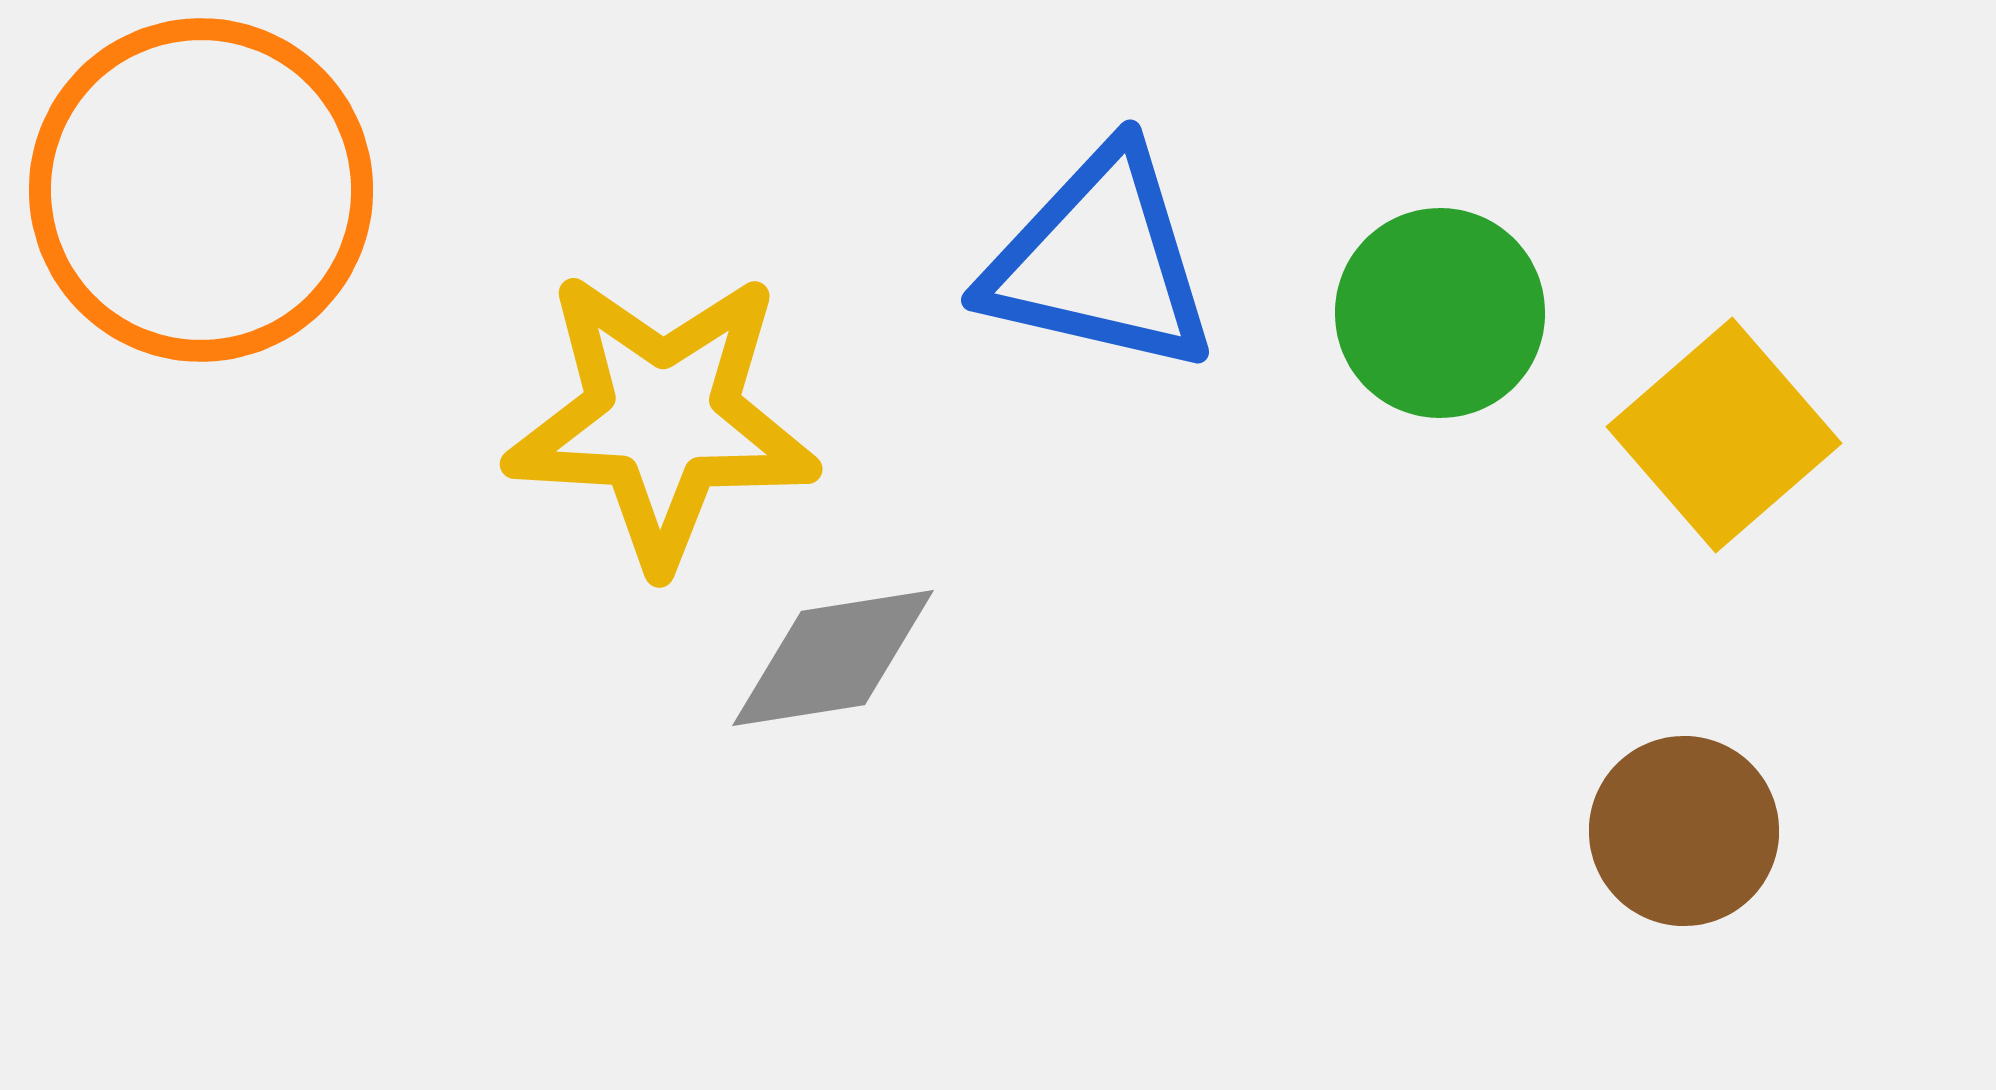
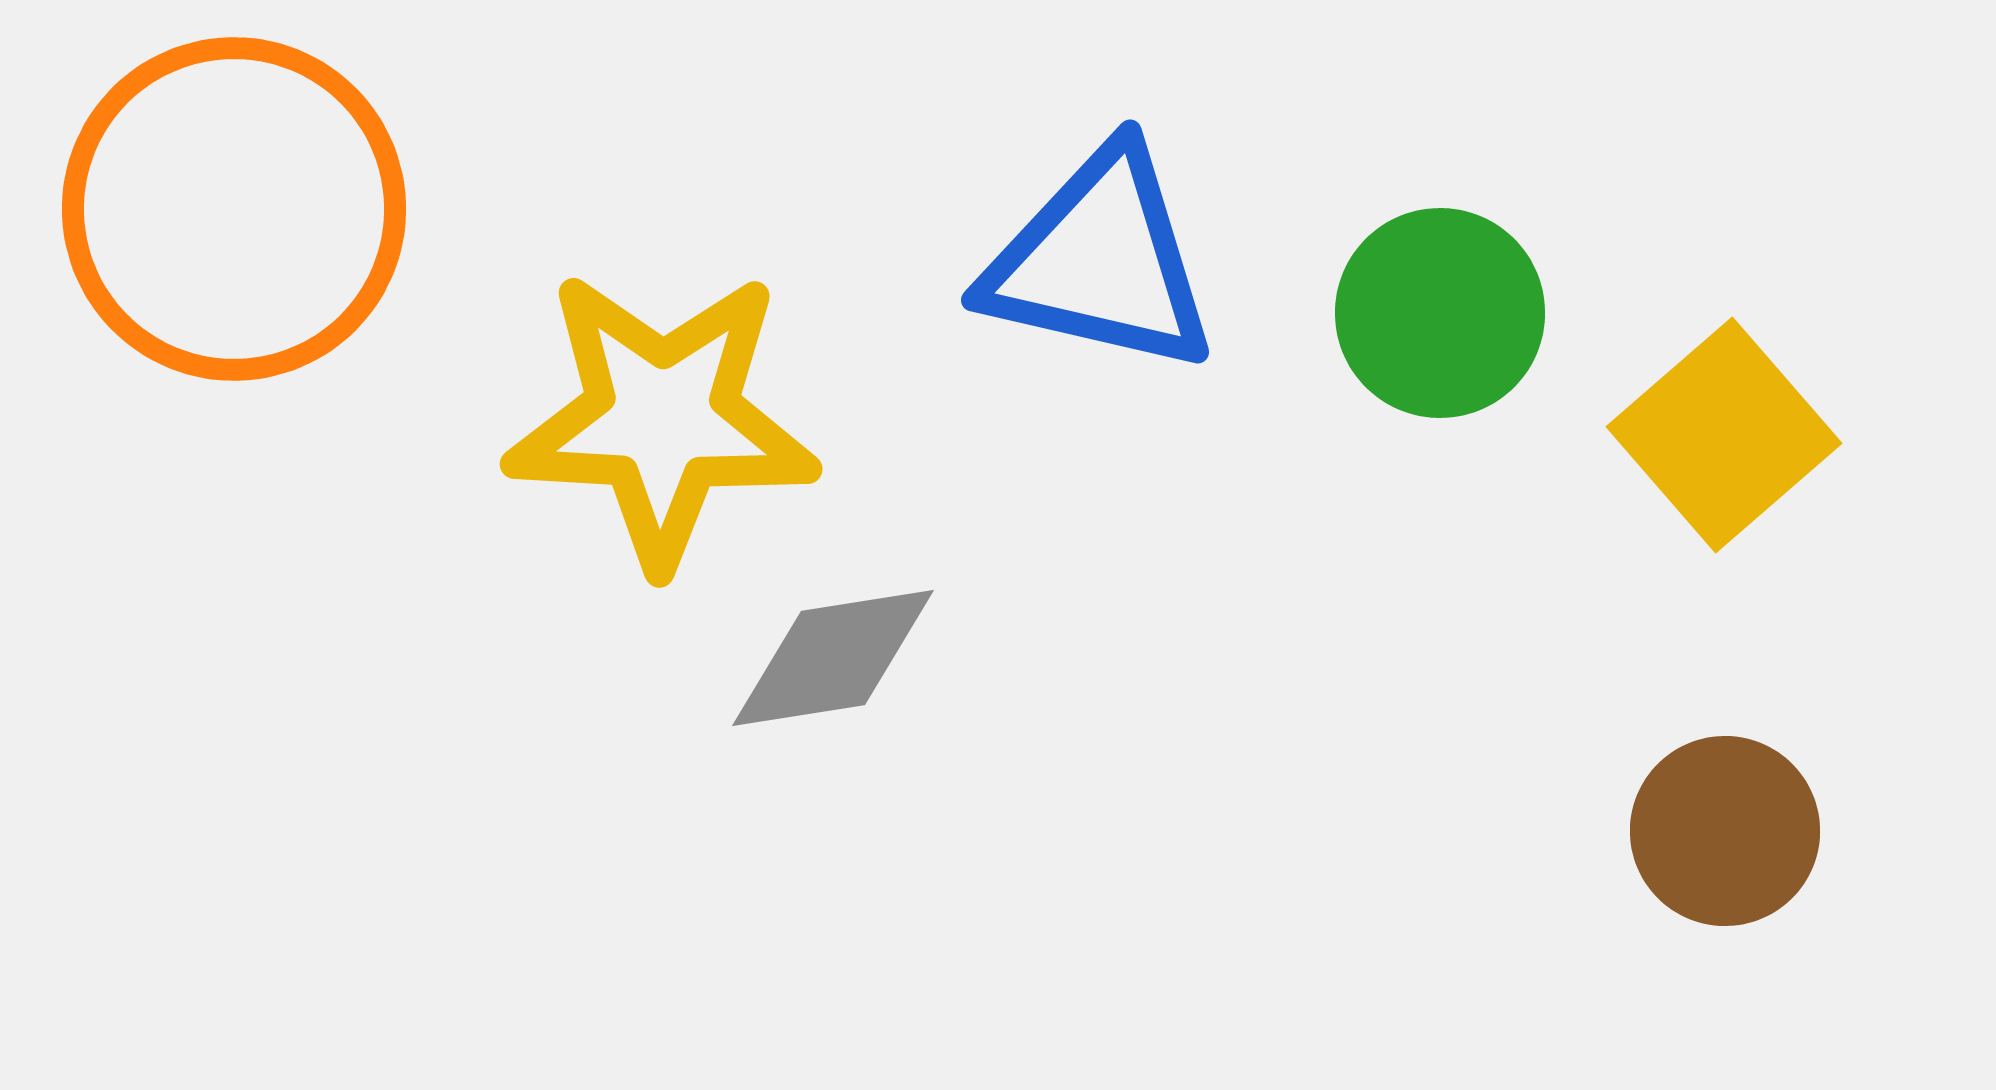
orange circle: moved 33 px right, 19 px down
brown circle: moved 41 px right
